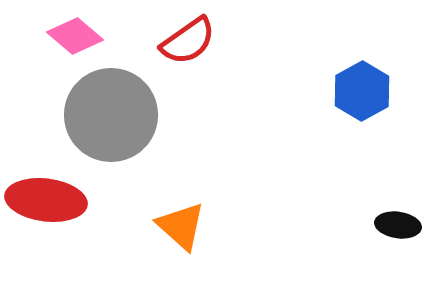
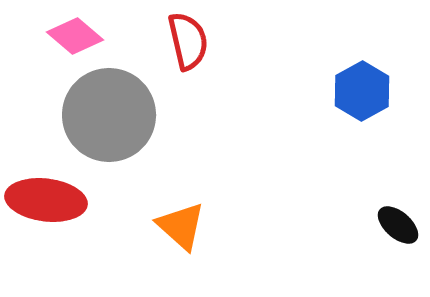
red semicircle: rotated 68 degrees counterclockwise
gray circle: moved 2 px left
black ellipse: rotated 33 degrees clockwise
